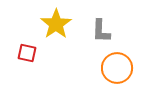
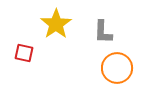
gray L-shape: moved 2 px right, 1 px down
red square: moved 3 px left
